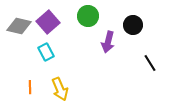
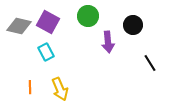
purple square: rotated 20 degrees counterclockwise
purple arrow: rotated 20 degrees counterclockwise
